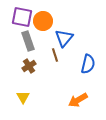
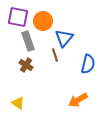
purple square: moved 4 px left
brown cross: moved 3 px left, 1 px up; rotated 24 degrees counterclockwise
yellow triangle: moved 5 px left, 6 px down; rotated 24 degrees counterclockwise
